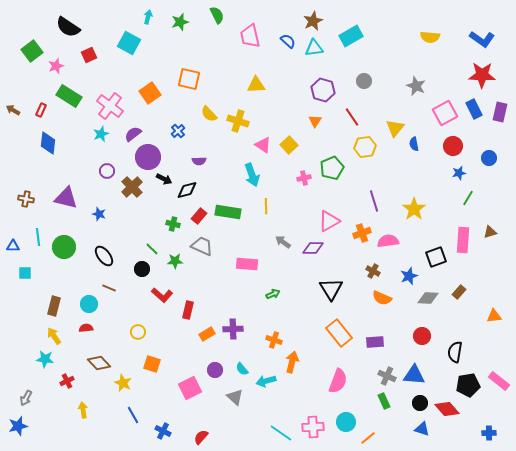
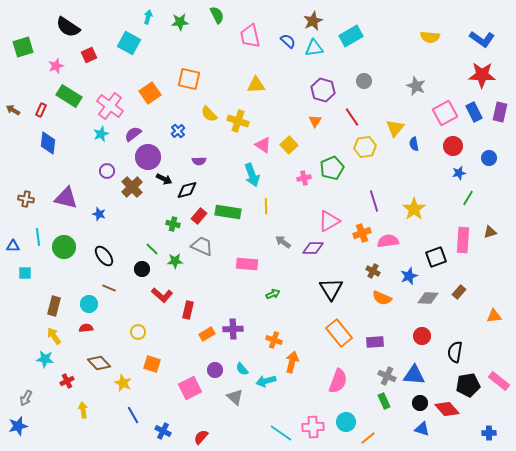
green star at (180, 22): rotated 12 degrees clockwise
green square at (32, 51): moved 9 px left, 4 px up; rotated 20 degrees clockwise
blue rectangle at (474, 109): moved 3 px down
